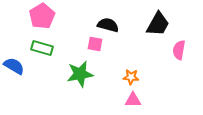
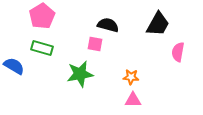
pink semicircle: moved 1 px left, 2 px down
